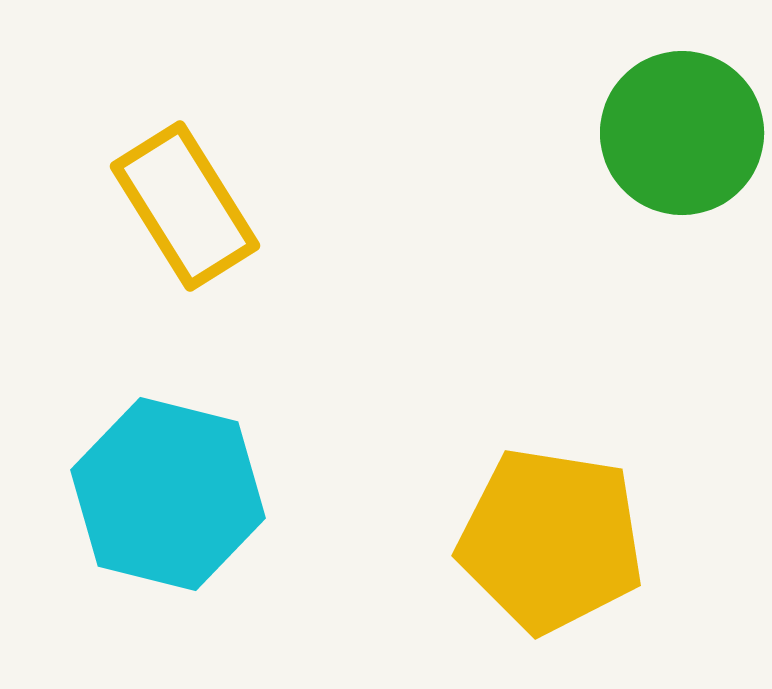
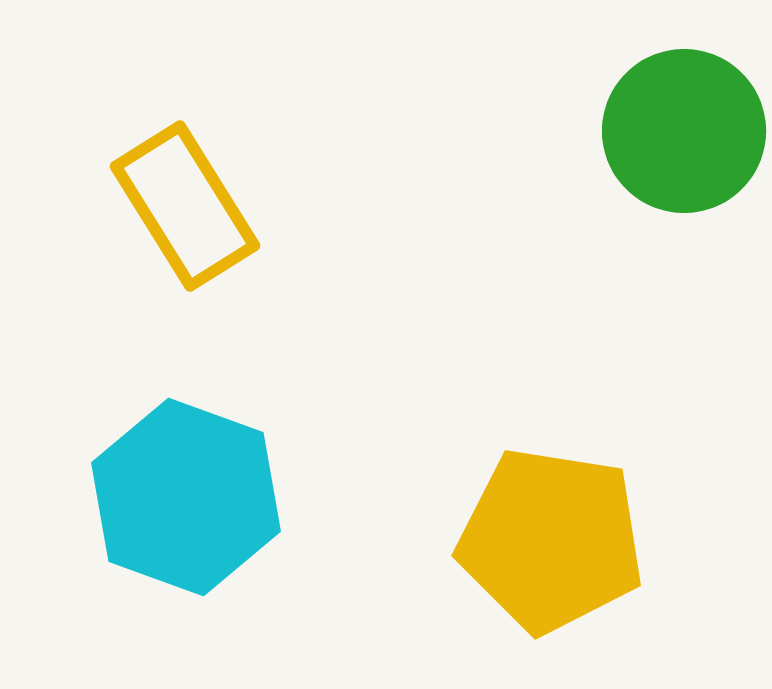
green circle: moved 2 px right, 2 px up
cyan hexagon: moved 18 px right, 3 px down; rotated 6 degrees clockwise
